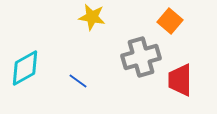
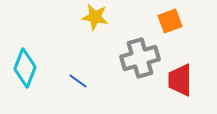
yellow star: moved 3 px right
orange square: rotated 30 degrees clockwise
gray cross: moved 1 px left, 1 px down
cyan diamond: rotated 39 degrees counterclockwise
